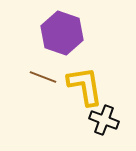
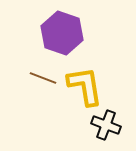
brown line: moved 1 px down
black cross: moved 2 px right, 5 px down
